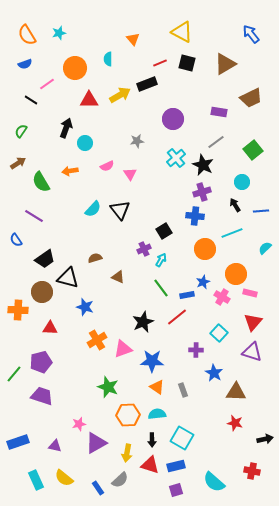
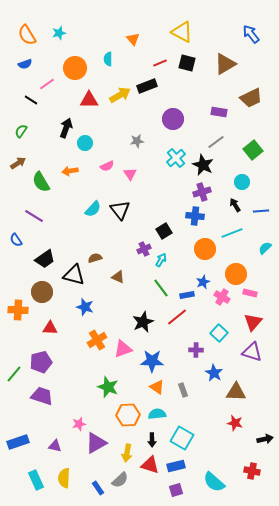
black rectangle at (147, 84): moved 2 px down
black triangle at (68, 278): moved 6 px right, 3 px up
yellow semicircle at (64, 478): rotated 54 degrees clockwise
